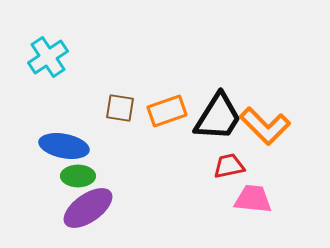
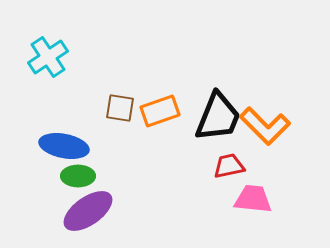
orange rectangle: moved 7 px left
black trapezoid: rotated 10 degrees counterclockwise
purple ellipse: moved 3 px down
